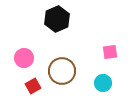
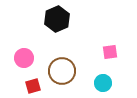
red square: rotated 14 degrees clockwise
